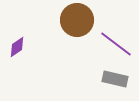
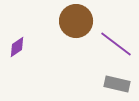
brown circle: moved 1 px left, 1 px down
gray rectangle: moved 2 px right, 5 px down
